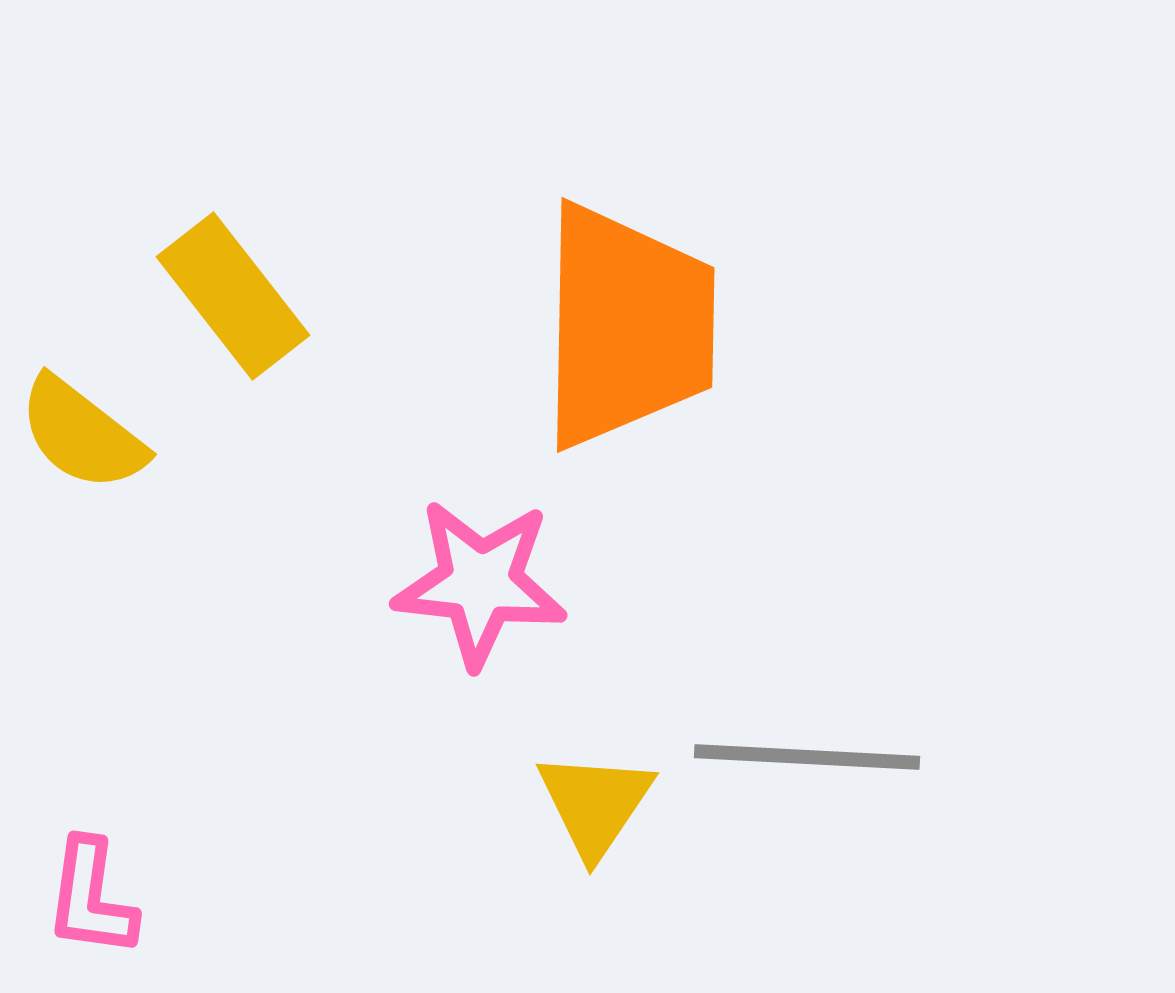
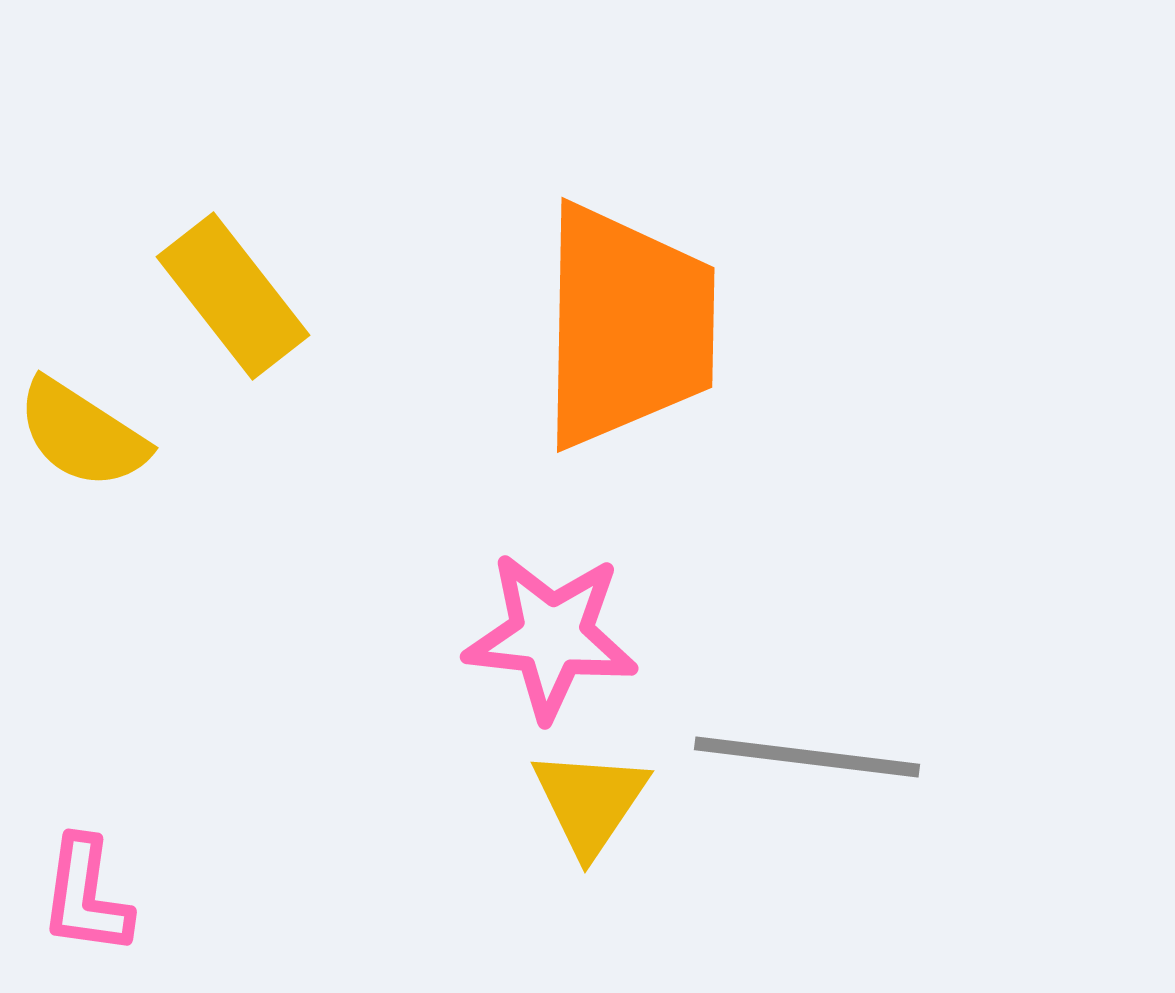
yellow semicircle: rotated 5 degrees counterclockwise
pink star: moved 71 px right, 53 px down
gray line: rotated 4 degrees clockwise
yellow triangle: moved 5 px left, 2 px up
pink L-shape: moved 5 px left, 2 px up
